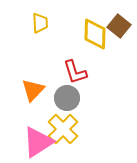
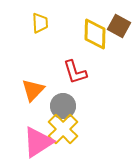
brown square: rotated 10 degrees counterclockwise
gray circle: moved 4 px left, 8 px down
